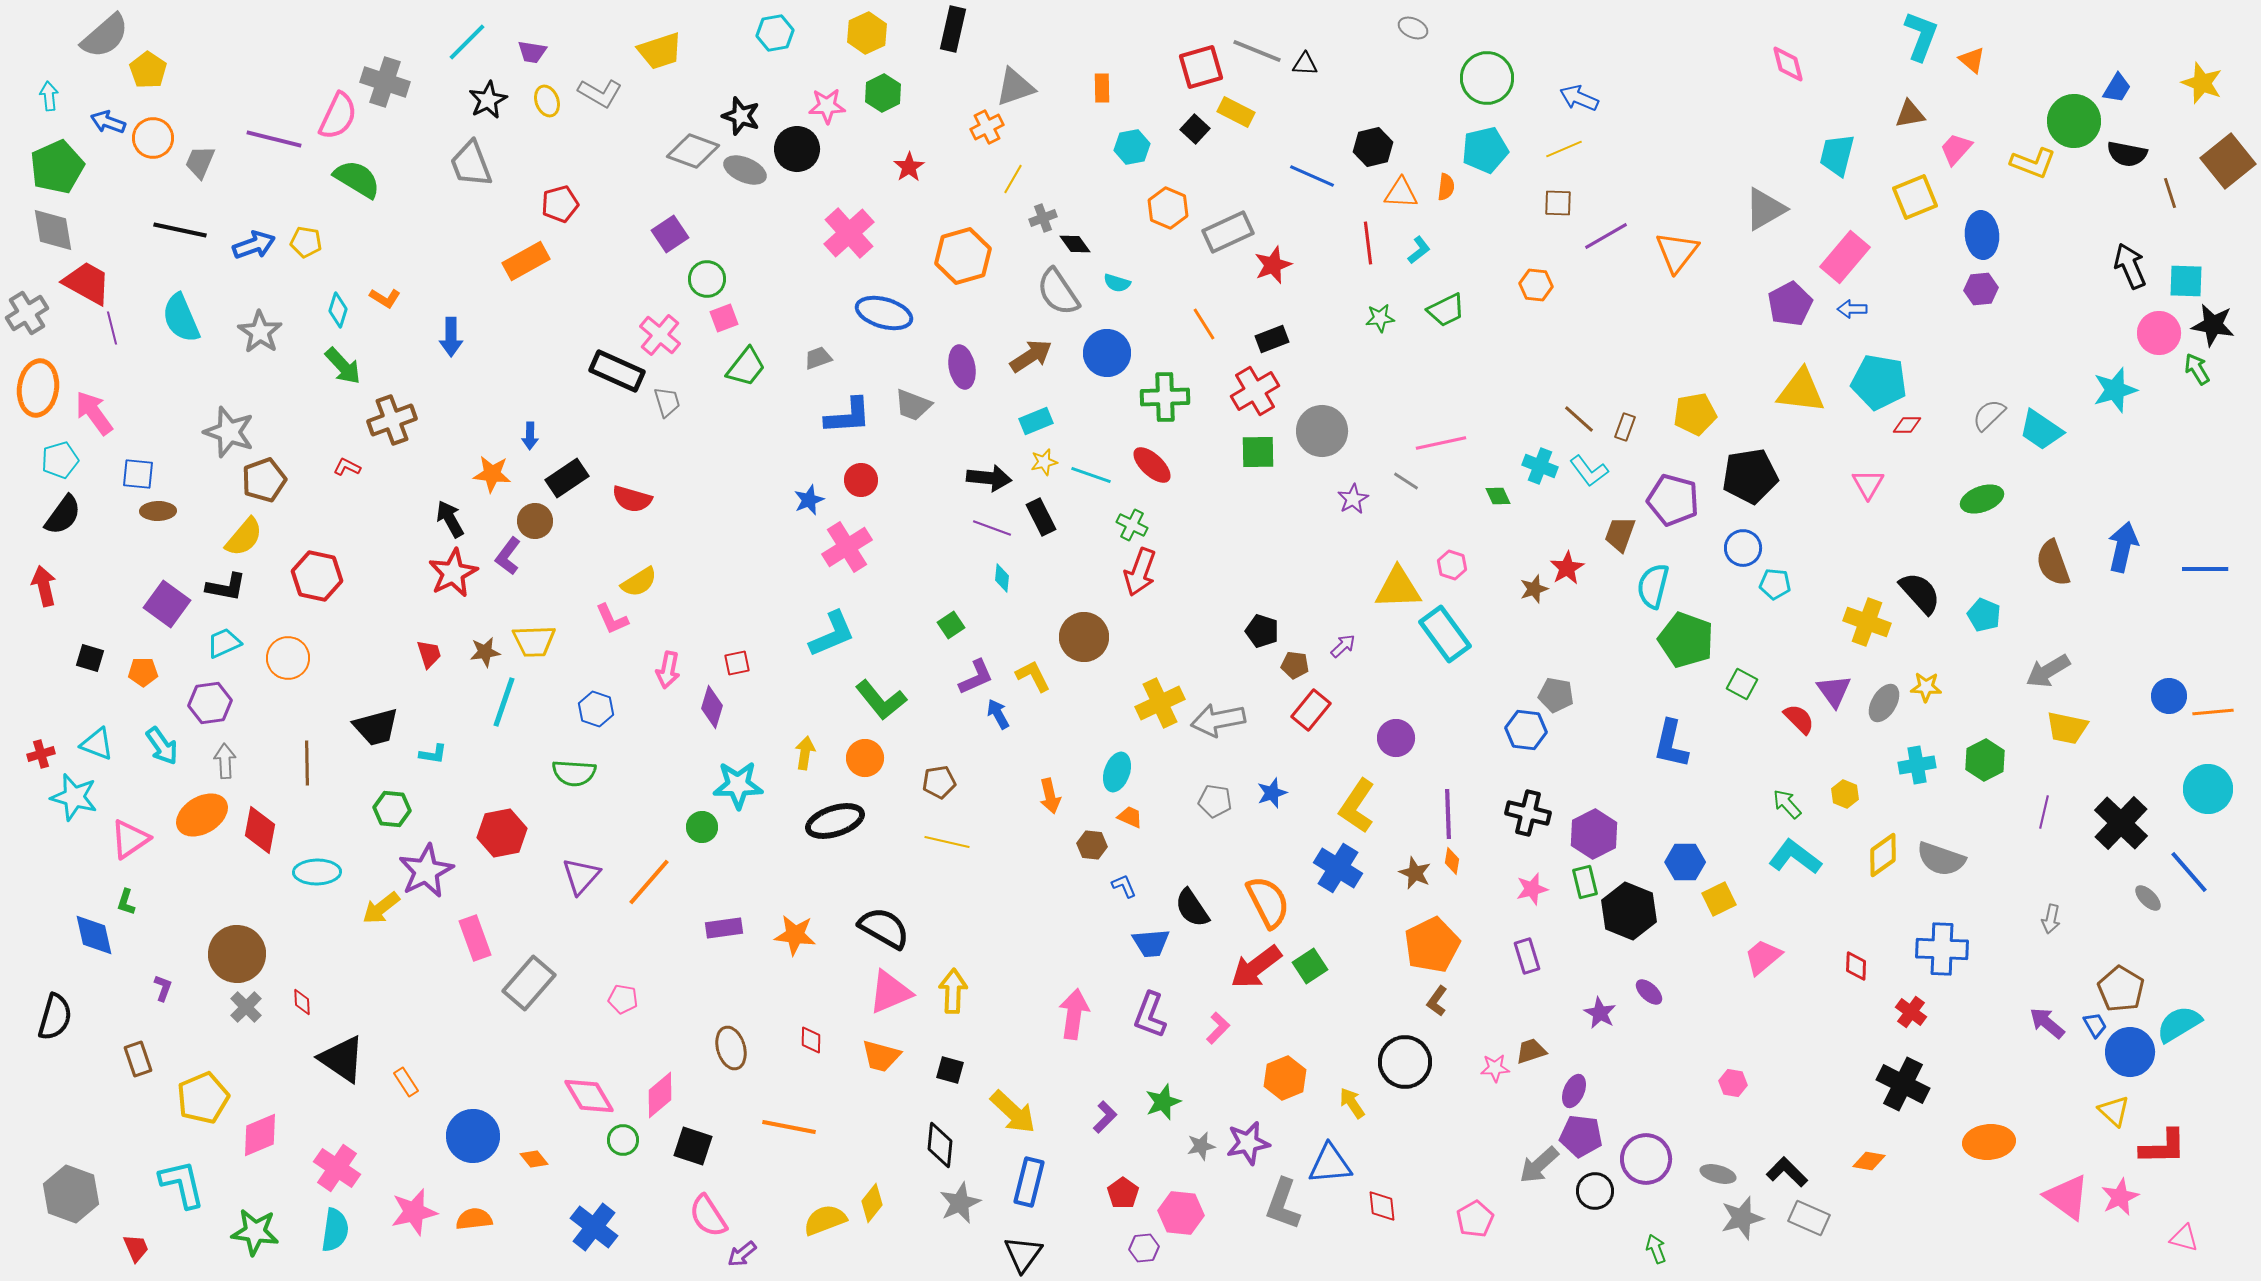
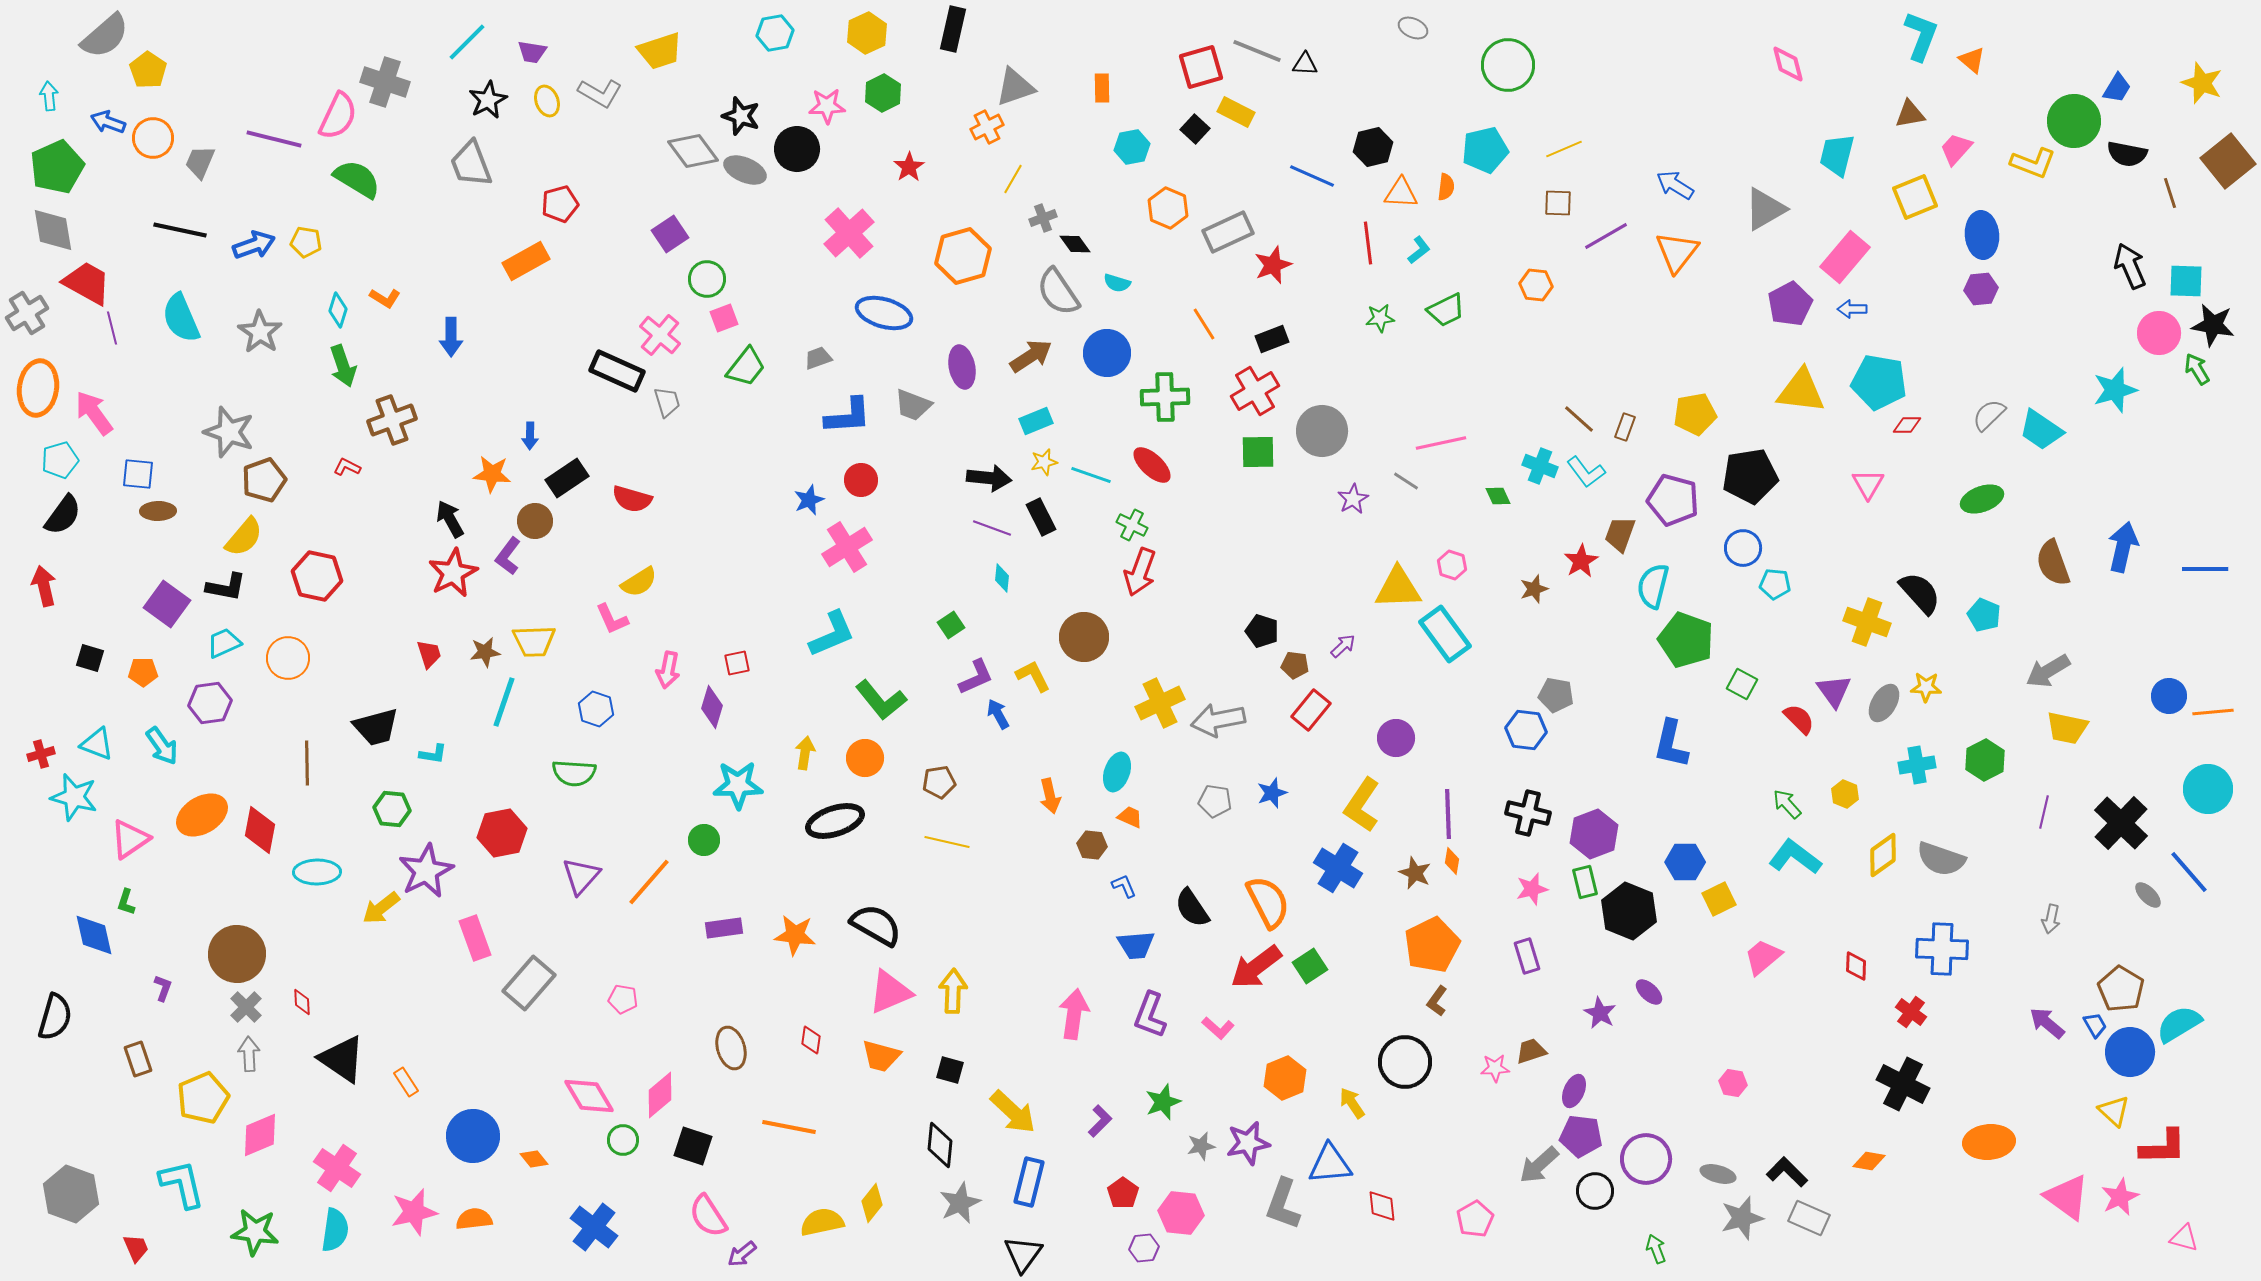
green circle at (1487, 78): moved 21 px right, 13 px up
blue arrow at (1579, 98): moved 96 px right, 87 px down; rotated 9 degrees clockwise
gray diamond at (693, 151): rotated 33 degrees clockwise
green arrow at (343, 366): rotated 24 degrees clockwise
cyan L-shape at (1589, 471): moved 3 px left, 1 px down
red star at (1567, 568): moved 14 px right, 7 px up
gray arrow at (225, 761): moved 24 px right, 293 px down
yellow L-shape at (1357, 806): moved 5 px right, 1 px up
green circle at (702, 827): moved 2 px right, 13 px down
purple hexagon at (1594, 834): rotated 6 degrees clockwise
gray ellipse at (2148, 898): moved 3 px up
black semicircle at (884, 928): moved 8 px left, 3 px up
blue trapezoid at (1151, 943): moved 15 px left, 2 px down
pink L-shape at (1218, 1028): rotated 88 degrees clockwise
red diamond at (811, 1040): rotated 8 degrees clockwise
purple L-shape at (1105, 1117): moved 5 px left, 4 px down
yellow semicircle at (825, 1220): moved 3 px left, 2 px down; rotated 9 degrees clockwise
